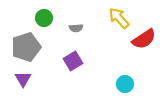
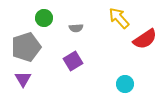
red semicircle: moved 1 px right
